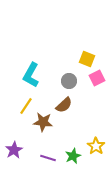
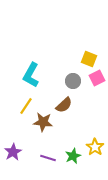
yellow square: moved 2 px right
gray circle: moved 4 px right
yellow star: moved 1 px left, 1 px down
purple star: moved 1 px left, 2 px down
